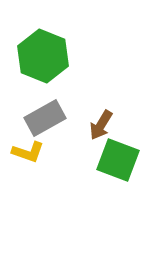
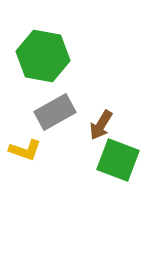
green hexagon: rotated 12 degrees counterclockwise
gray rectangle: moved 10 px right, 6 px up
yellow L-shape: moved 3 px left, 2 px up
